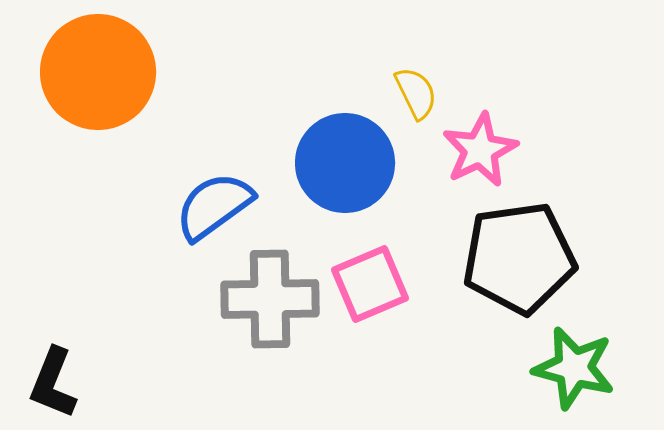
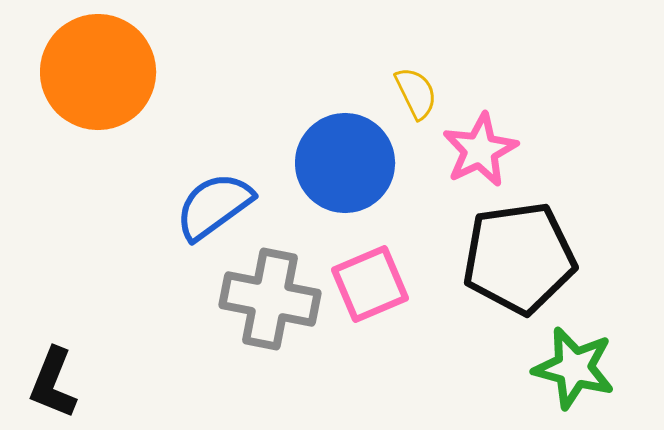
gray cross: rotated 12 degrees clockwise
